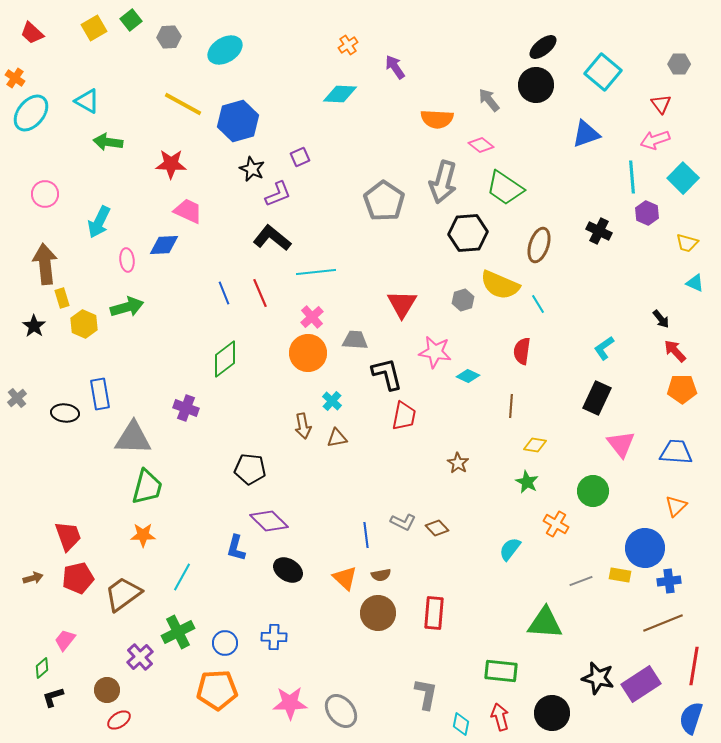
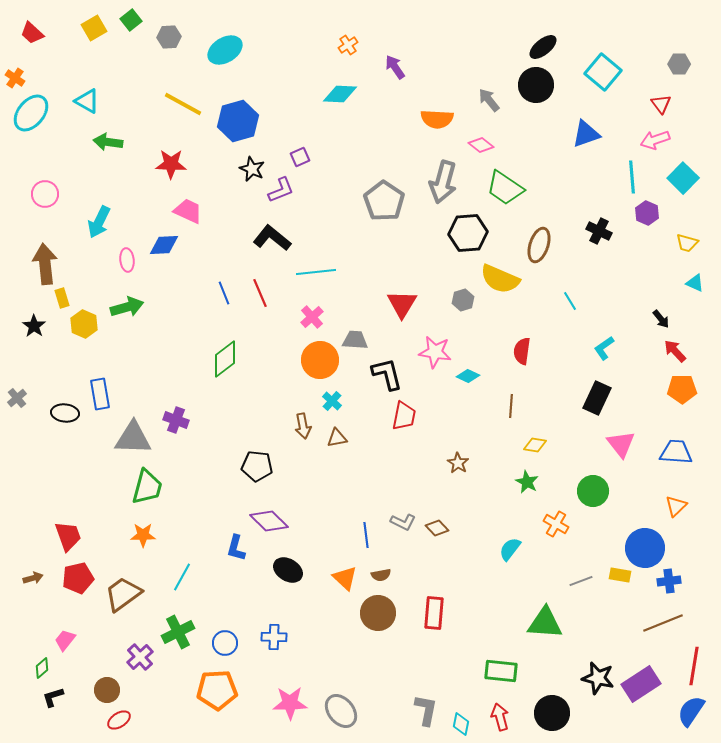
purple L-shape at (278, 194): moved 3 px right, 4 px up
yellow semicircle at (500, 285): moved 6 px up
cyan line at (538, 304): moved 32 px right, 3 px up
orange circle at (308, 353): moved 12 px right, 7 px down
purple cross at (186, 408): moved 10 px left, 12 px down
black pentagon at (250, 469): moved 7 px right, 3 px up
gray L-shape at (426, 694): moved 16 px down
blue semicircle at (691, 718): moved 7 px up; rotated 16 degrees clockwise
